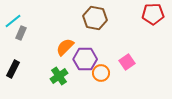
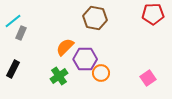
pink square: moved 21 px right, 16 px down
